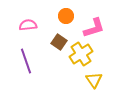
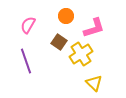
pink semicircle: rotated 54 degrees counterclockwise
yellow triangle: moved 3 px down; rotated 12 degrees counterclockwise
